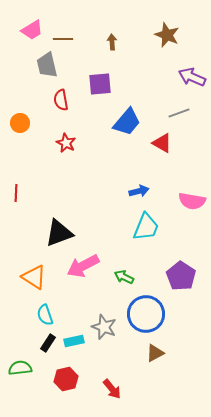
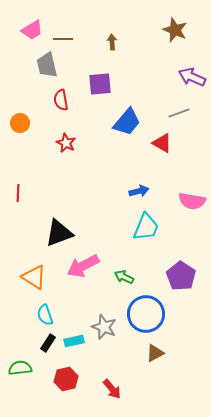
brown star: moved 8 px right, 5 px up
red line: moved 2 px right
